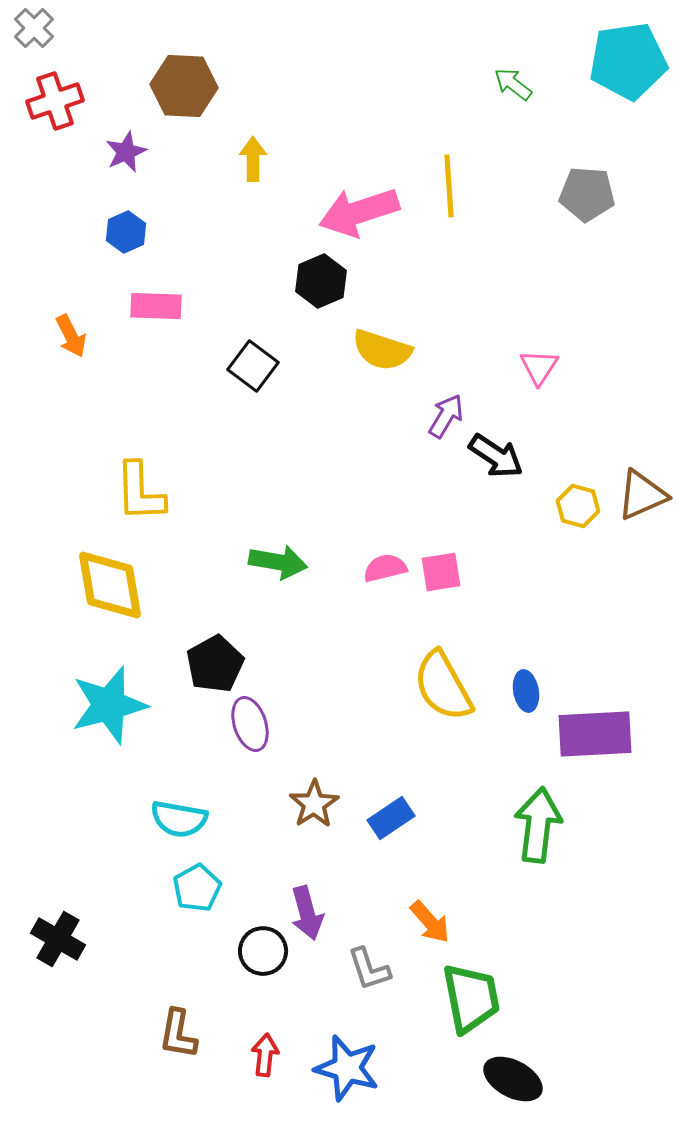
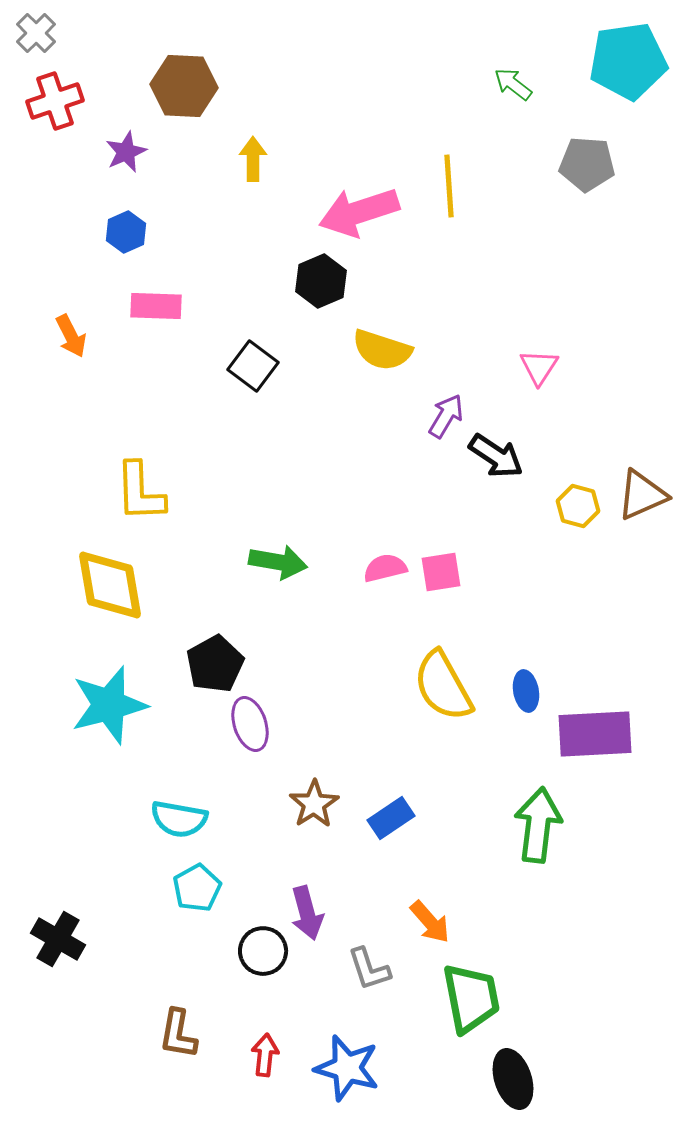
gray cross at (34, 28): moved 2 px right, 5 px down
gray pentagon at (587, 194): moved 30 px up
black ellipse at (513, 1079): rotated 44 degrees clockwise
